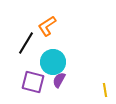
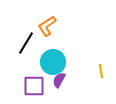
purple square: moved 1 px right, 4 px down; rotated 15 degrees counterclockwise
yellow line: moved 4 px left, 19 px up
